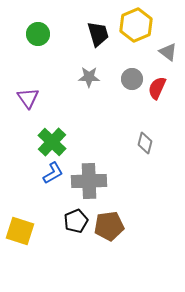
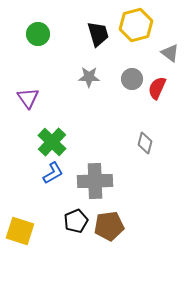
yellow hexagon: rotated 8 degrees clockwise
gray triangle: moved 2 px right, 1 px down
gray cross: moved 6 px right
